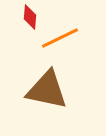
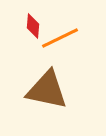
red diamond: moved 3 px right, 9 px down
